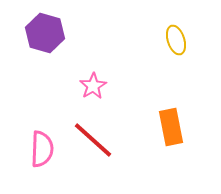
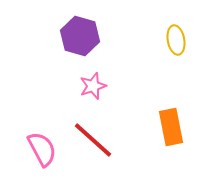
purple hexagon: moved 35 px right, 3 px down
yellow ellipse: rotated 8 degrees clockwise
pink star: rotated 12 degrees clockwise
pink semicircle: rotated 30 degrees counterclockwise
